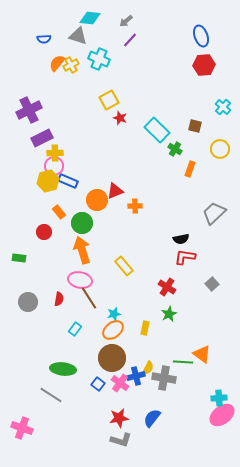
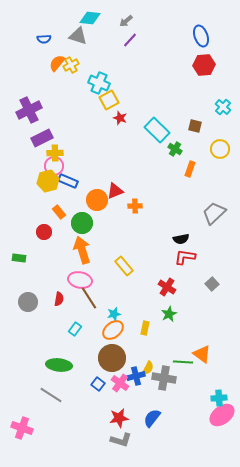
cyan cross at (99, 59): moved 24 px down
green ellipse at (63, 369): moved 4 px left, 4 px up
